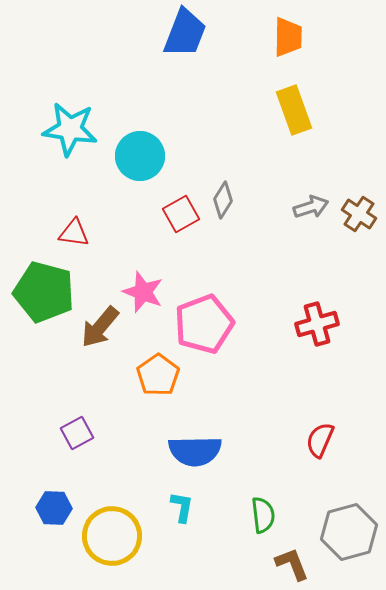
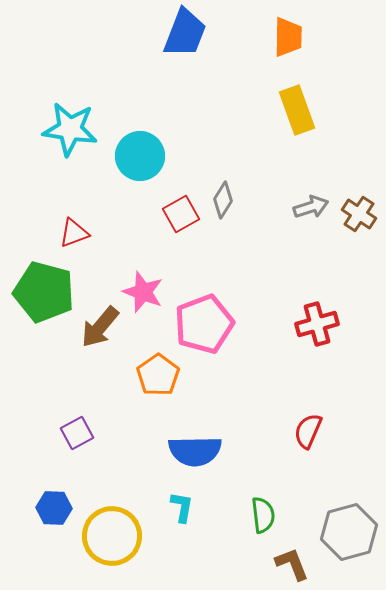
yellow rectangle: moved 3 px right
red triangle: rotated 28 degrees counterclockwise
red semicircle: moved 12 px left, 9 px up
